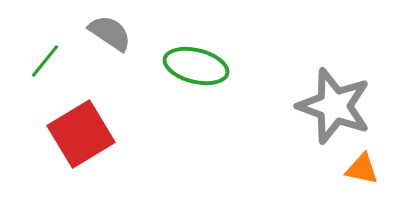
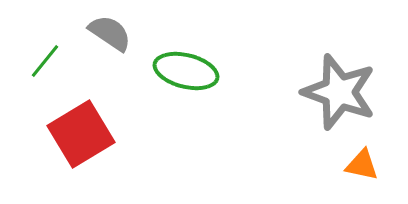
green ellipse: moved 10 px left, 5 px down
gray star: moved 5 px right, 14 px up
orange triangle: moved 4 px up
